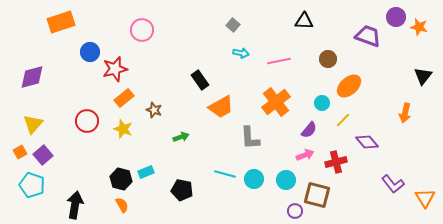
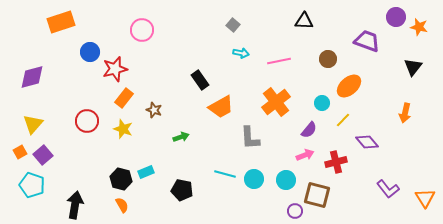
purple trapezoid at (368, 36): moved 1 px left, 5 px down
black triangle at (423, 76): moved 10 px left, 9 px up
orange rectangle at (124, 98): rotated 12 degrees counterclockwise
purple L-shape at (393, 184): moved 5 px left, 5 px down
